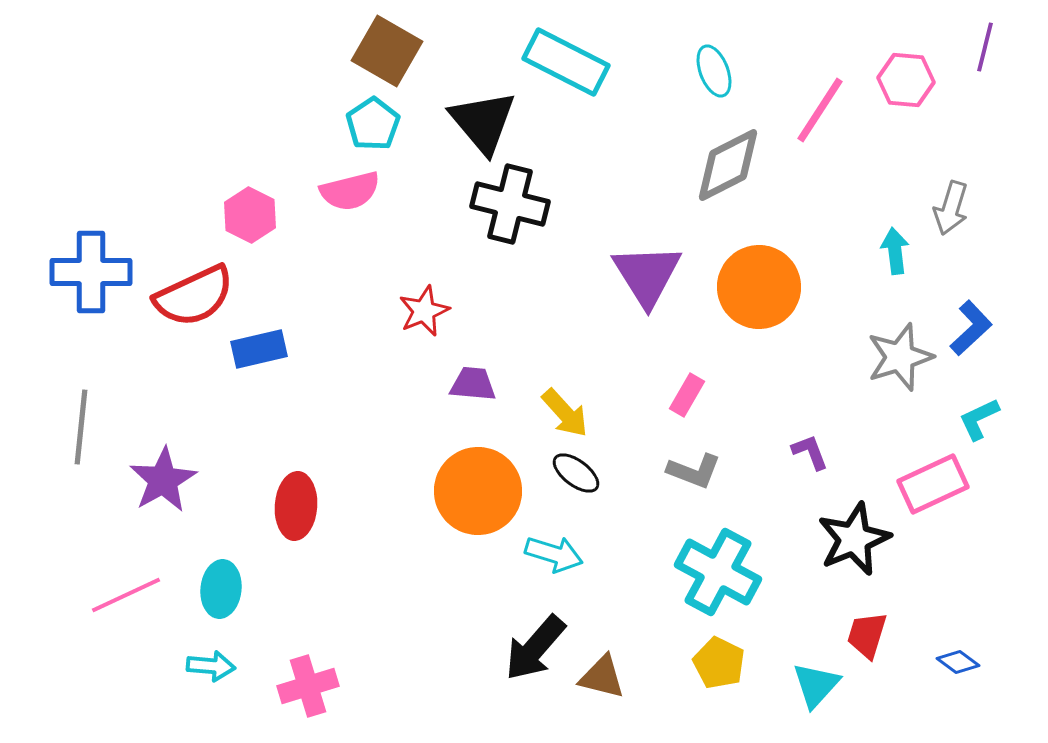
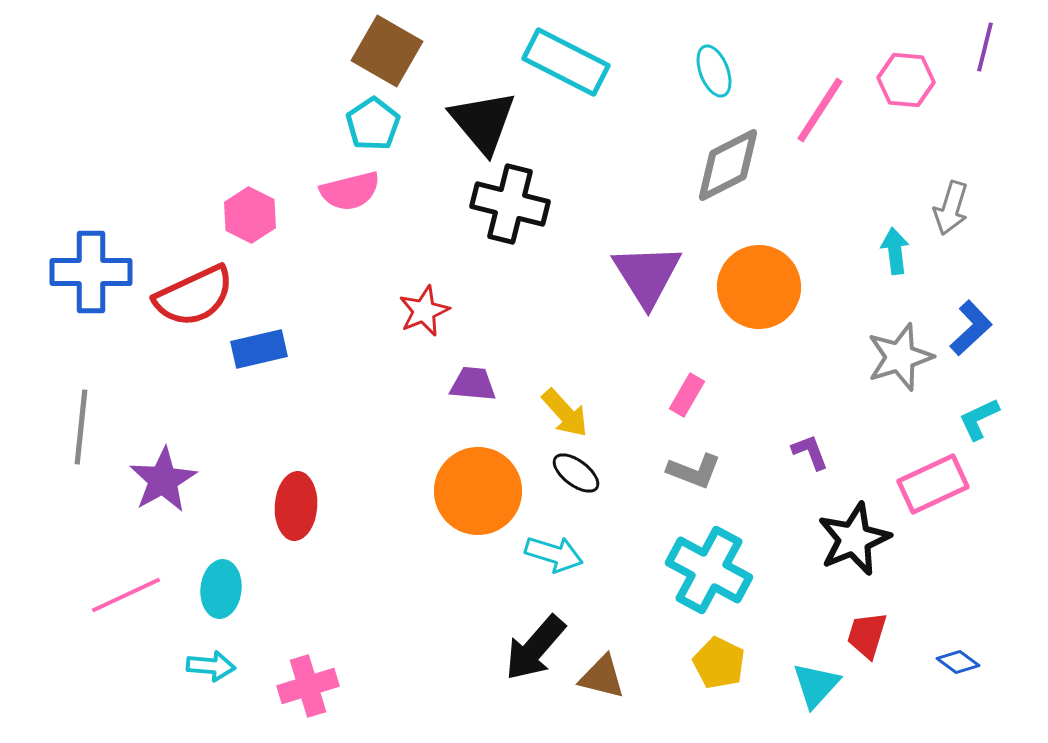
cyan cross at (718, 572): moved 9 px left, 2 px up
